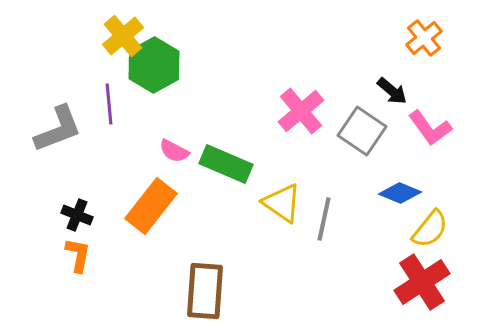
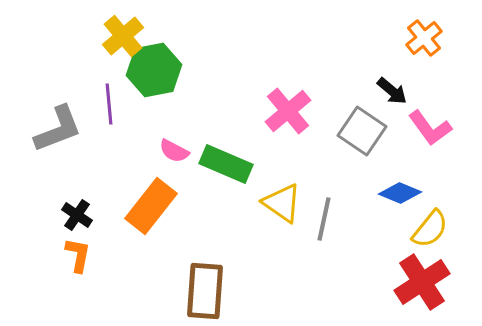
green hexagon: moved 5 px down; rotated 18 degrees clockwise
pink cross: moved 13 px left
black cross: rotated 12 degrees clockwise
